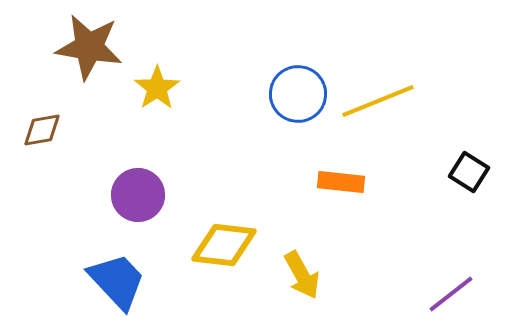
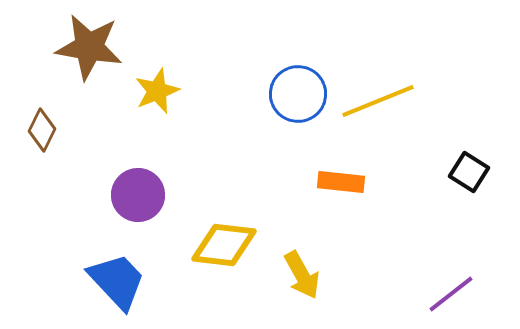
yellow star: moved 3 px down; rotated 12 degrees clockwise
brown diamond: rotated 54 degrees counterclockwise
